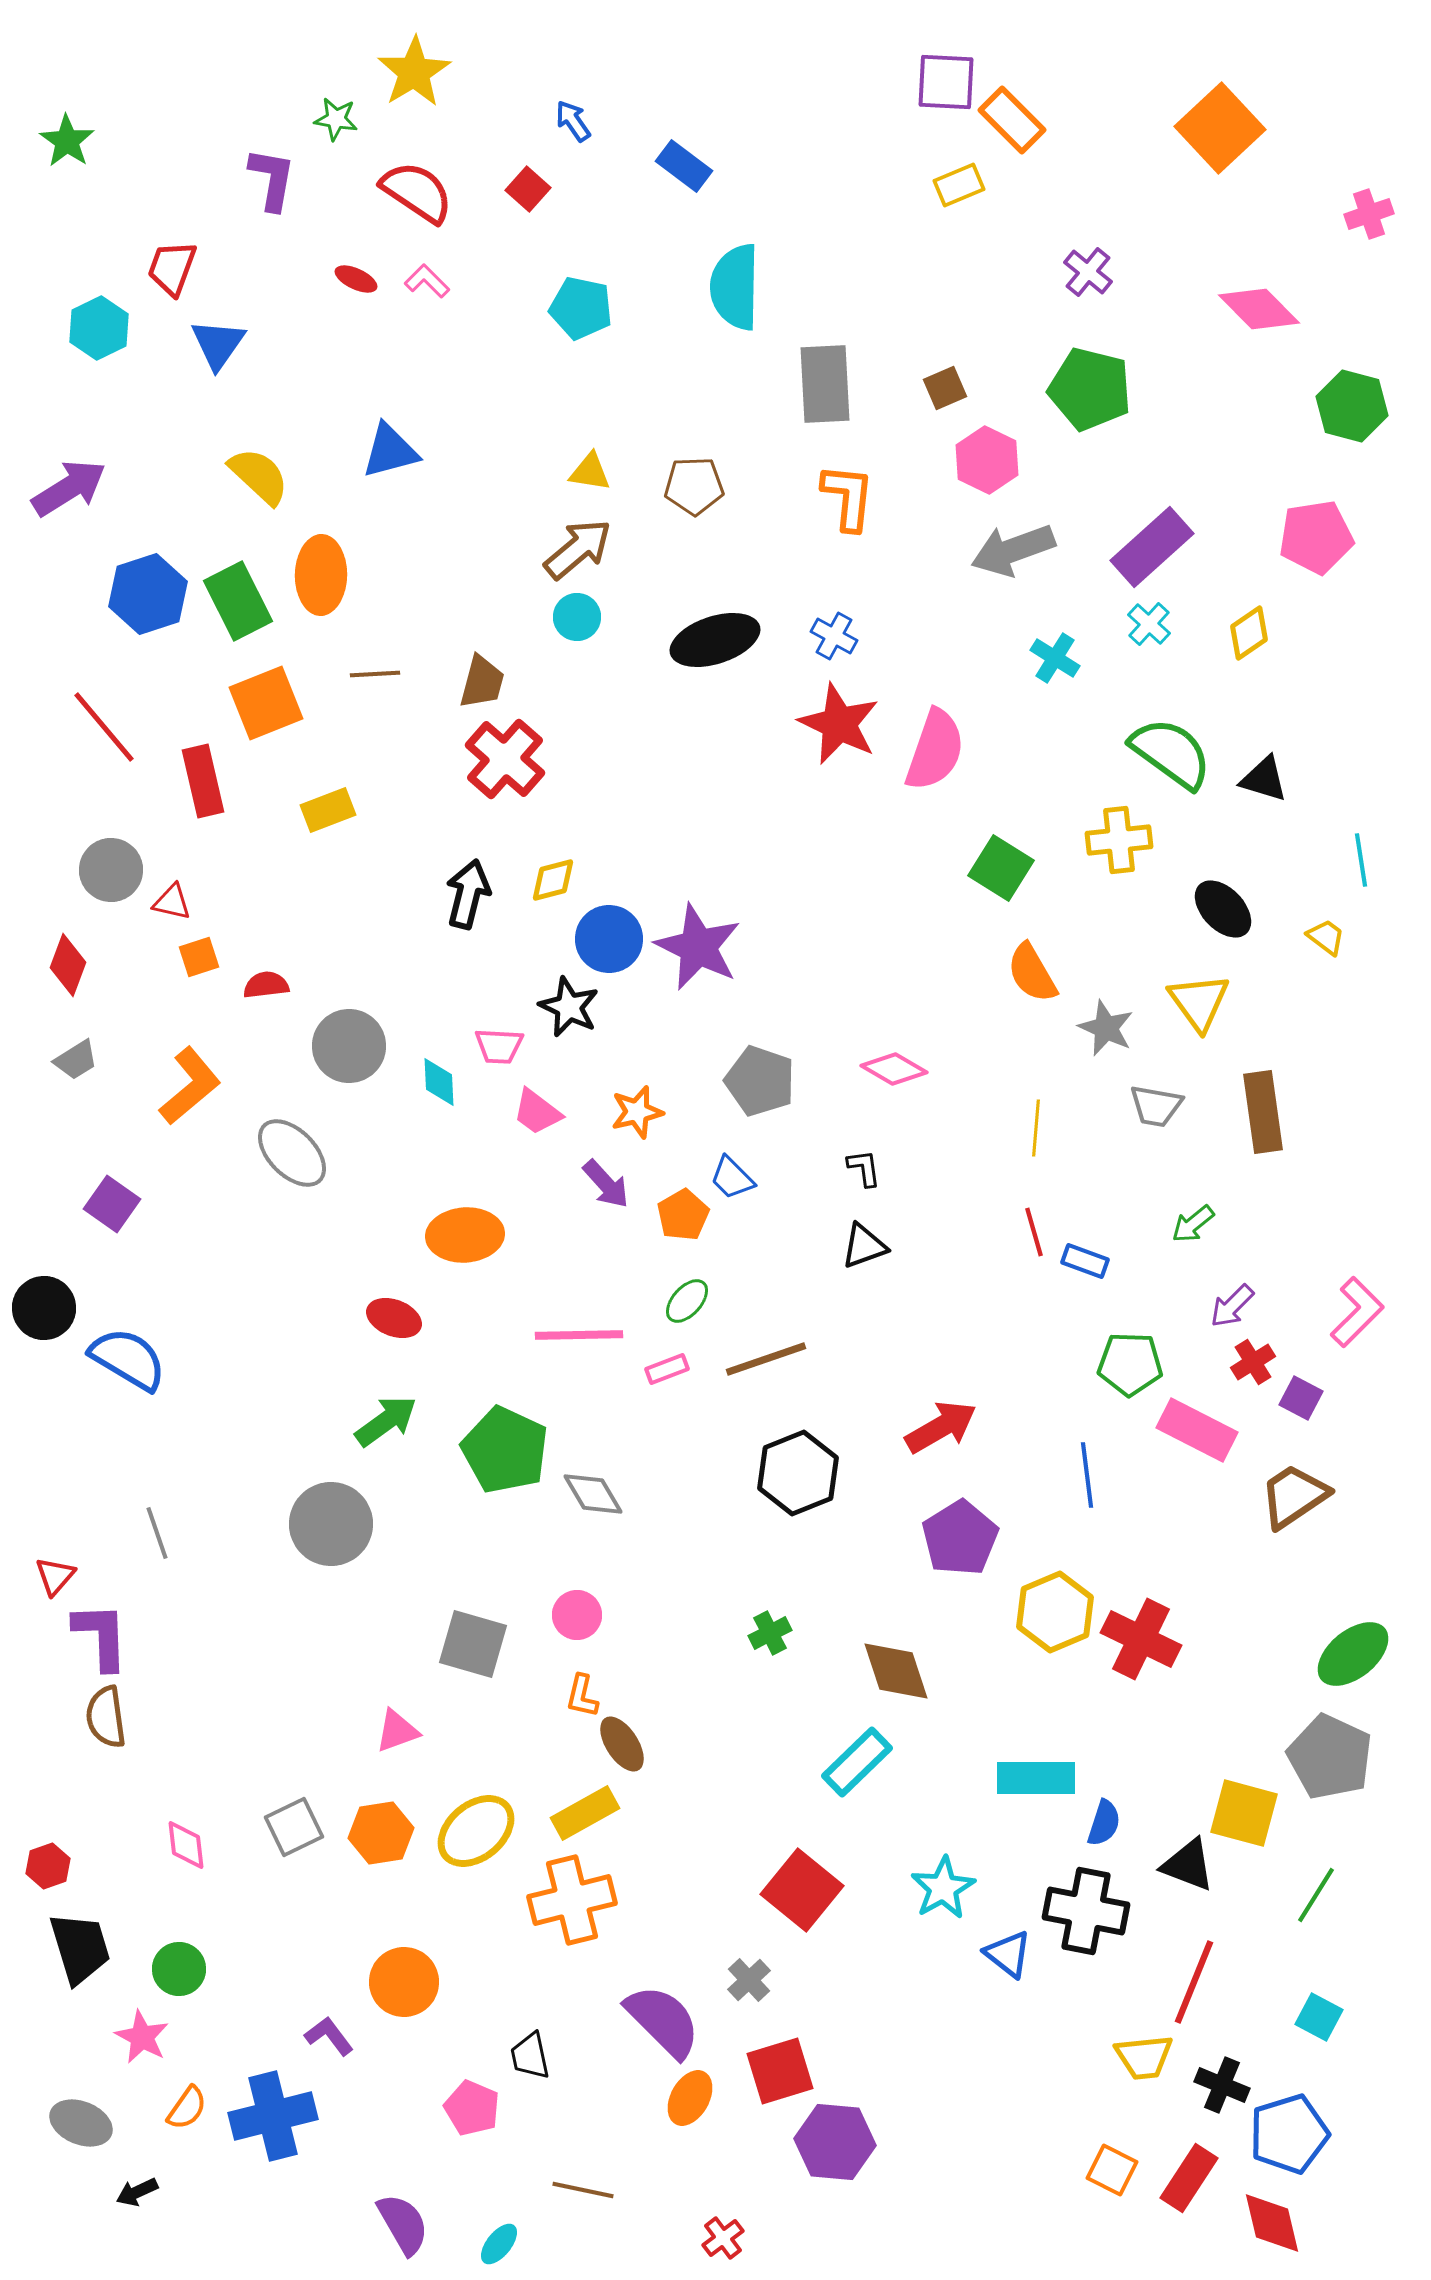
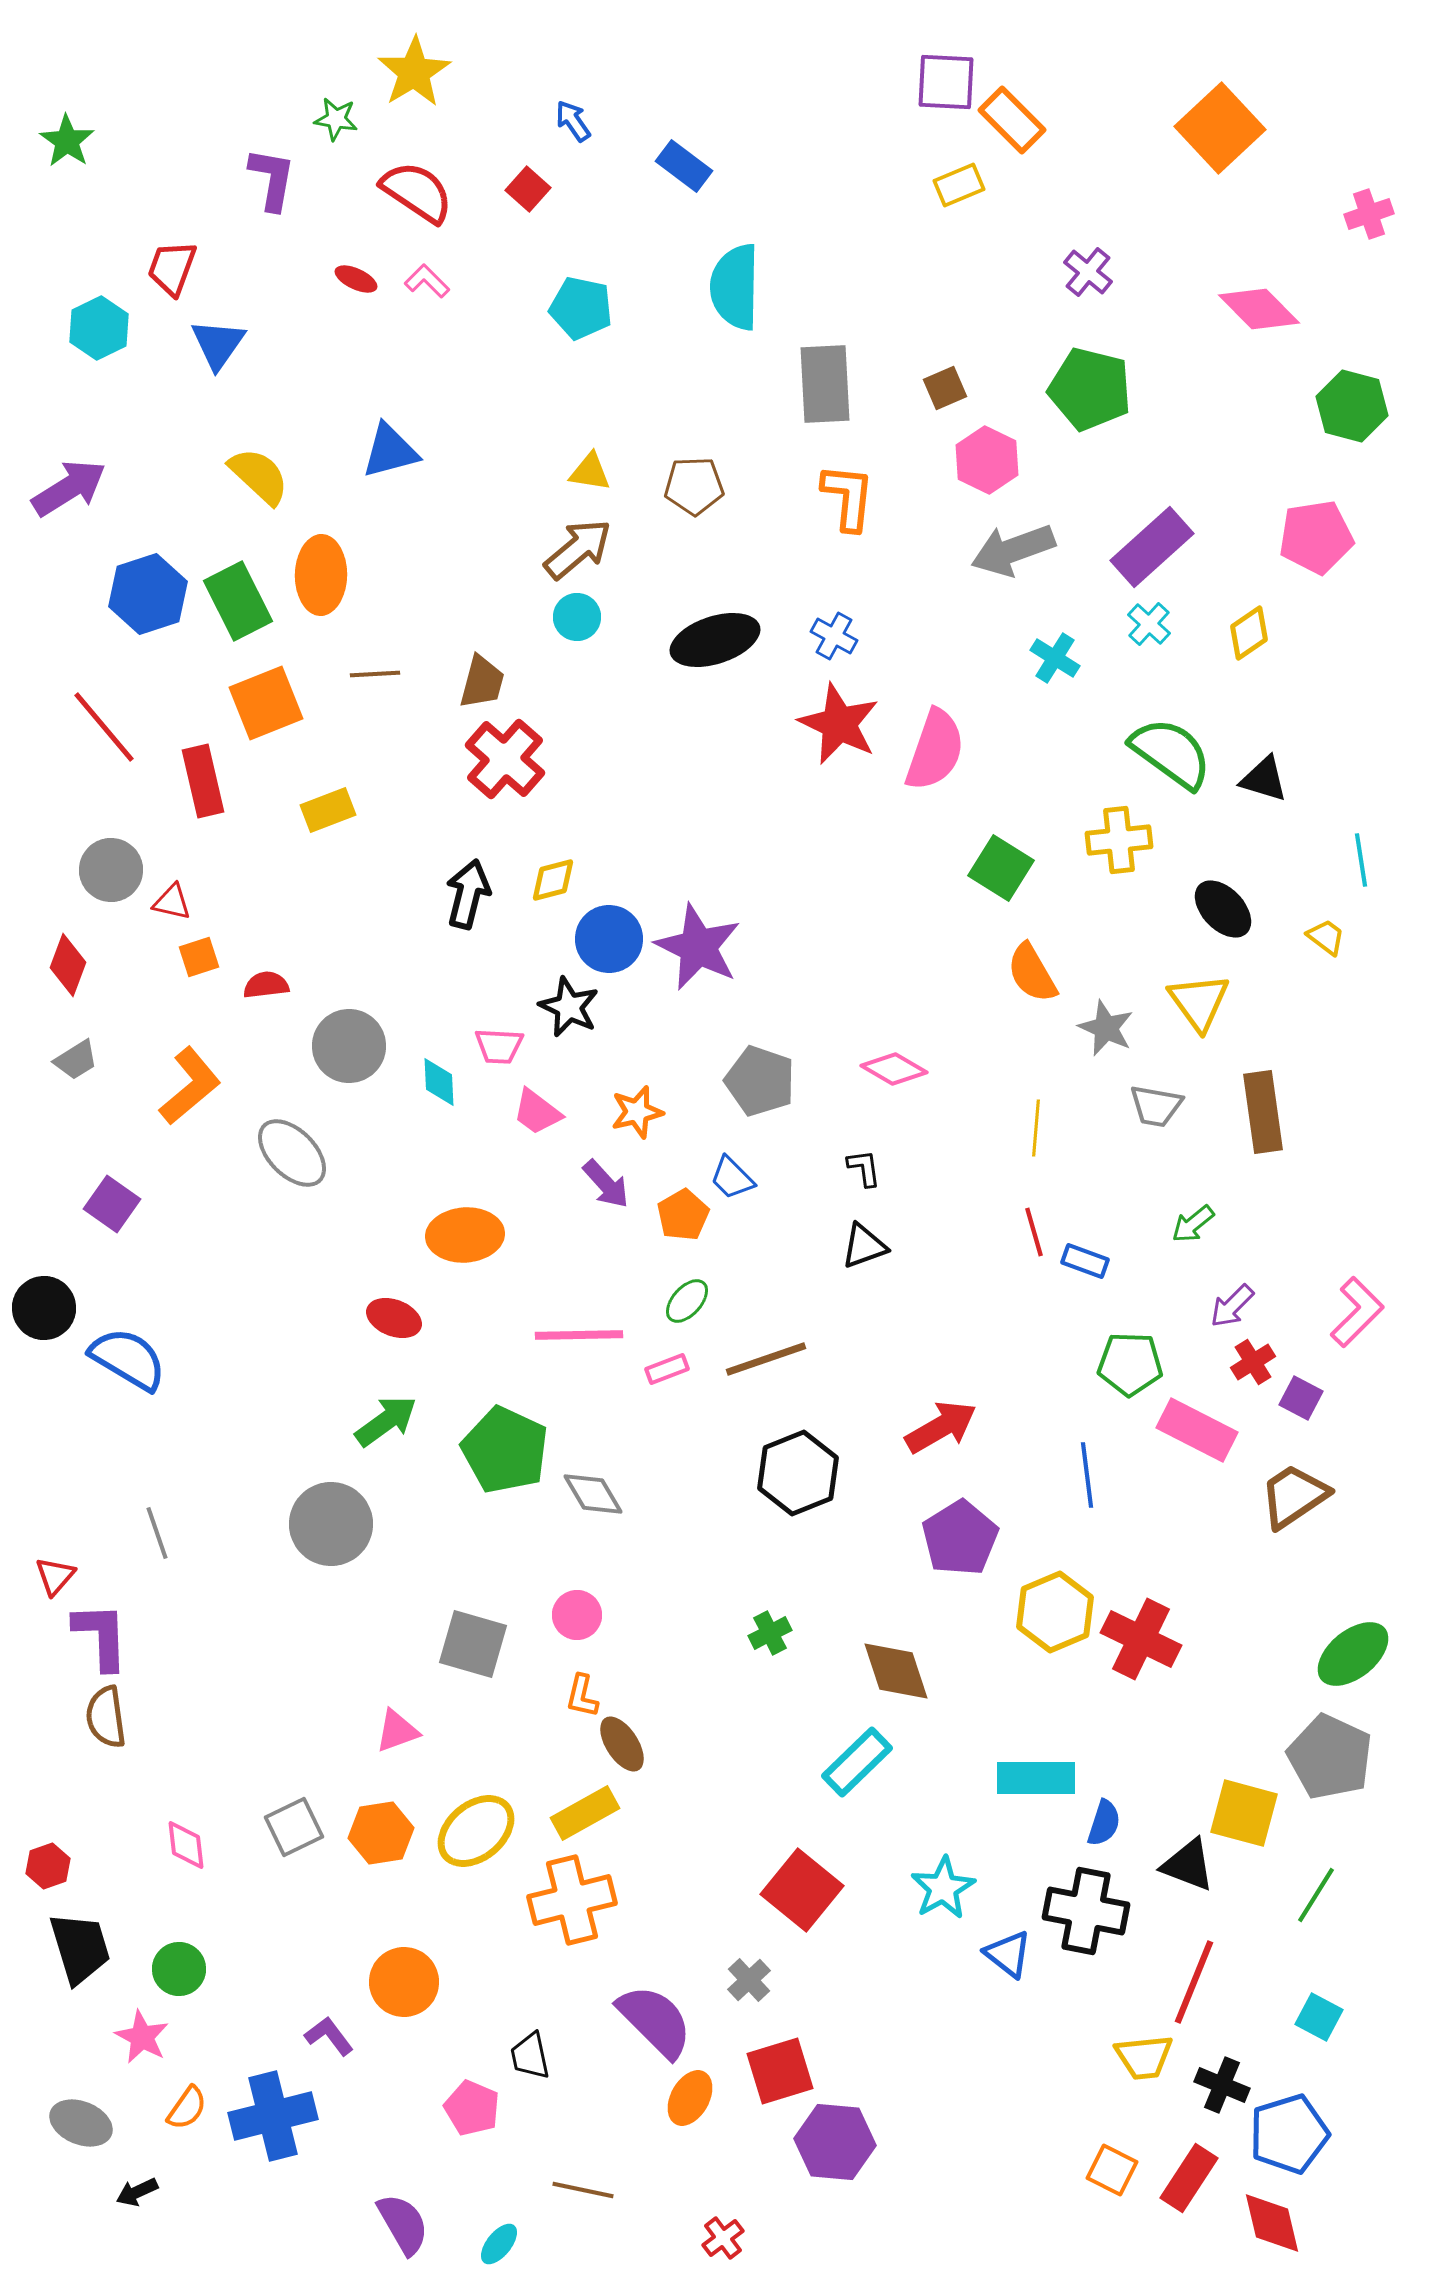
purple semicircle at (663, 2021): moved 8 px left
